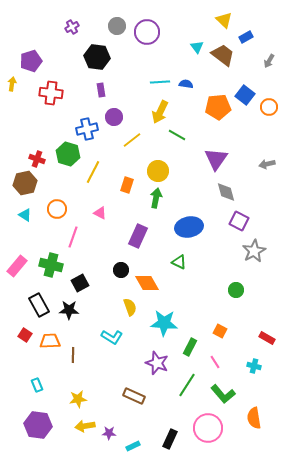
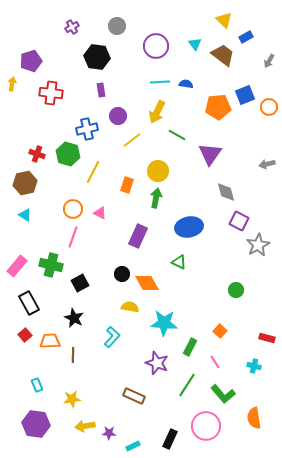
purple circle at (147, 32): moved 9 px right, 14 px down
cyan triangle at (197, 47): moved 2 px left, 3 px up
blue square at (245, 95): rotated 30 degrees clockwise
yellow arrow at (160, 112): moved 3 px left
purple circle at (114, 117): moved 4 px right, 1 px up
red cross at (37, 159): moved 5 px up
purple triangle at (216, 159): moved 6 px left, 5 px up
orange circle at (57, 209): moved 16 px right
gray star at (254, 251): moved 4 px right, 6 px up
black circle at (121, 270): moved 1 px right, 4 px down
black rectangle at (39, 305): moved 10 px left, 2 px up
yellow semicircle at (130, 307): rotated 60 degrees counterclockwise
black star at (69, 310): moved 5 px right, 8 px down; rotated 24 degrees clockwise
orange square at (220, 331): rotated 16 degrees clockwise
red square at (25, 335): rotated 16 degrees clockwise
cyan L-shape at (112, 337): rotated 80 degrees counterclockwise
red rectangle at (267, 338): rotated 14 degrees counterclockwise
yellow star at (78, 399): moved 6 px left
purple hexagon at (38, 425): moved 2 px left, 1 px up
pink circle at (208, 428): moved 2 px left, 2 px up
